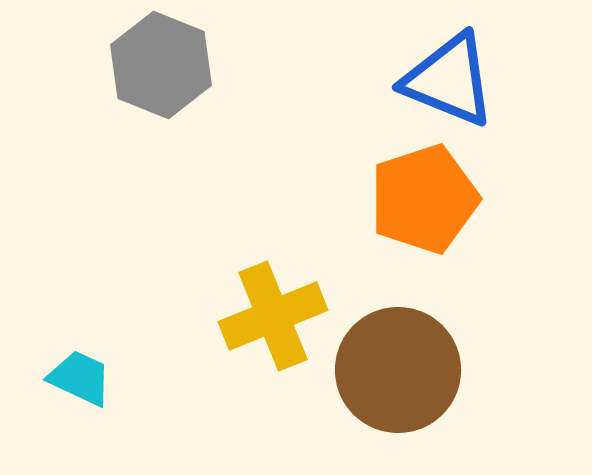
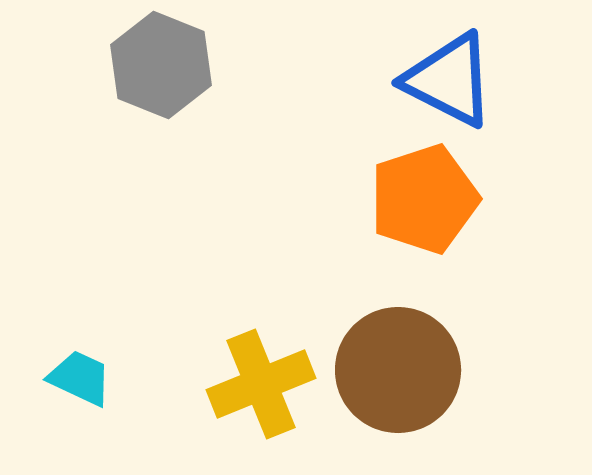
blue triangle: rotated 5 degrees clockwise
yellow cross: moved 12 px left, 68 px down
